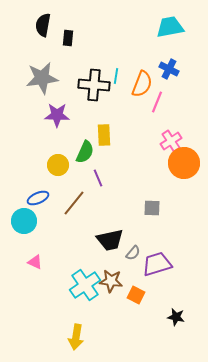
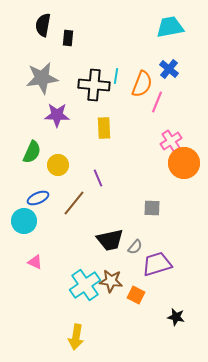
blue cross: rotated 12 degrees clockwise
yellow rectangle: moved 7 px up
green semicircle: moved 53 px left
gray semicircle: moved 2 px right, 6 px up
